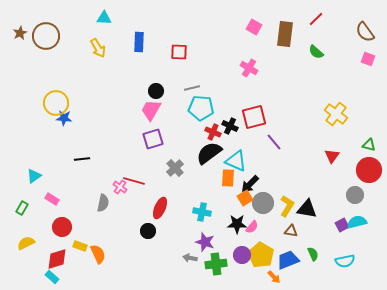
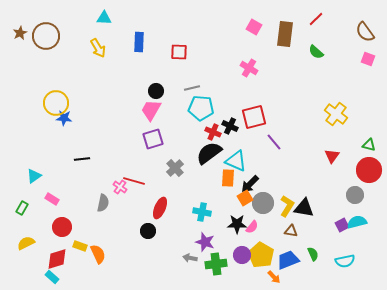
black triangle at (307, 209): moved 3 px left, 1 px up
